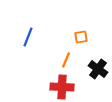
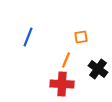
red cross: moved 3 px up
